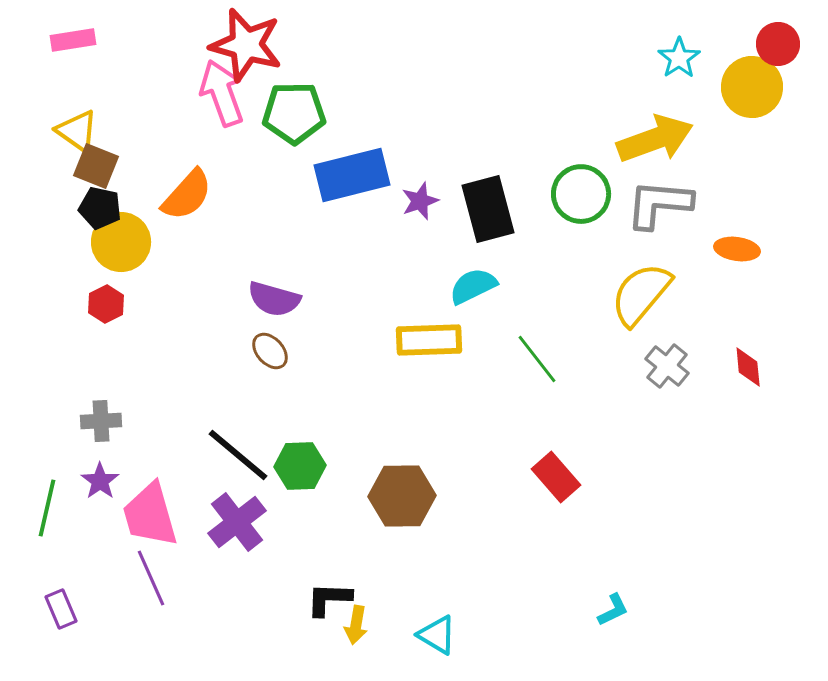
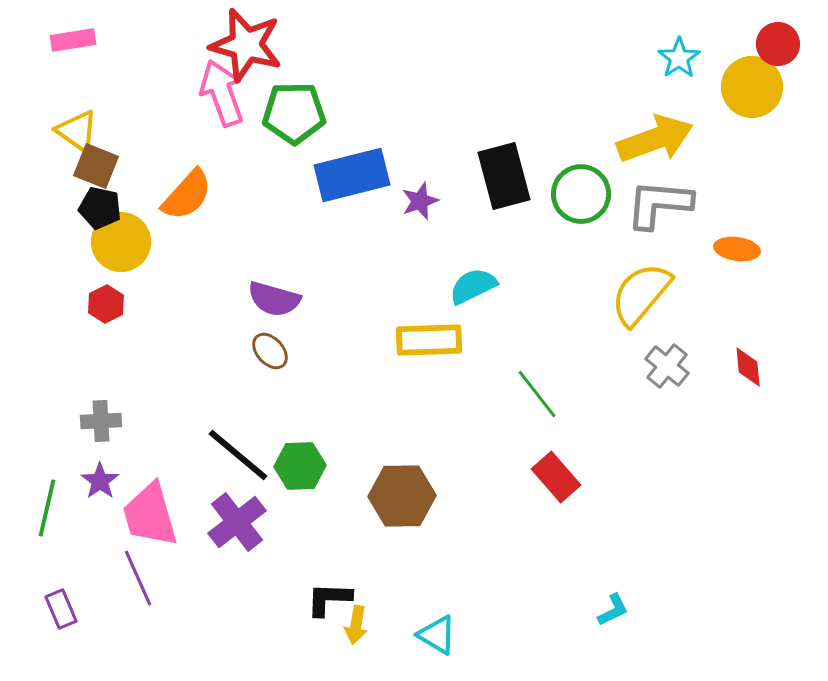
black rectangle at (488, 209): moved 16 px right, 33 px up
green line at (537, 359): moved 35 px down
purple line at (151, 578): moved 13 px left
